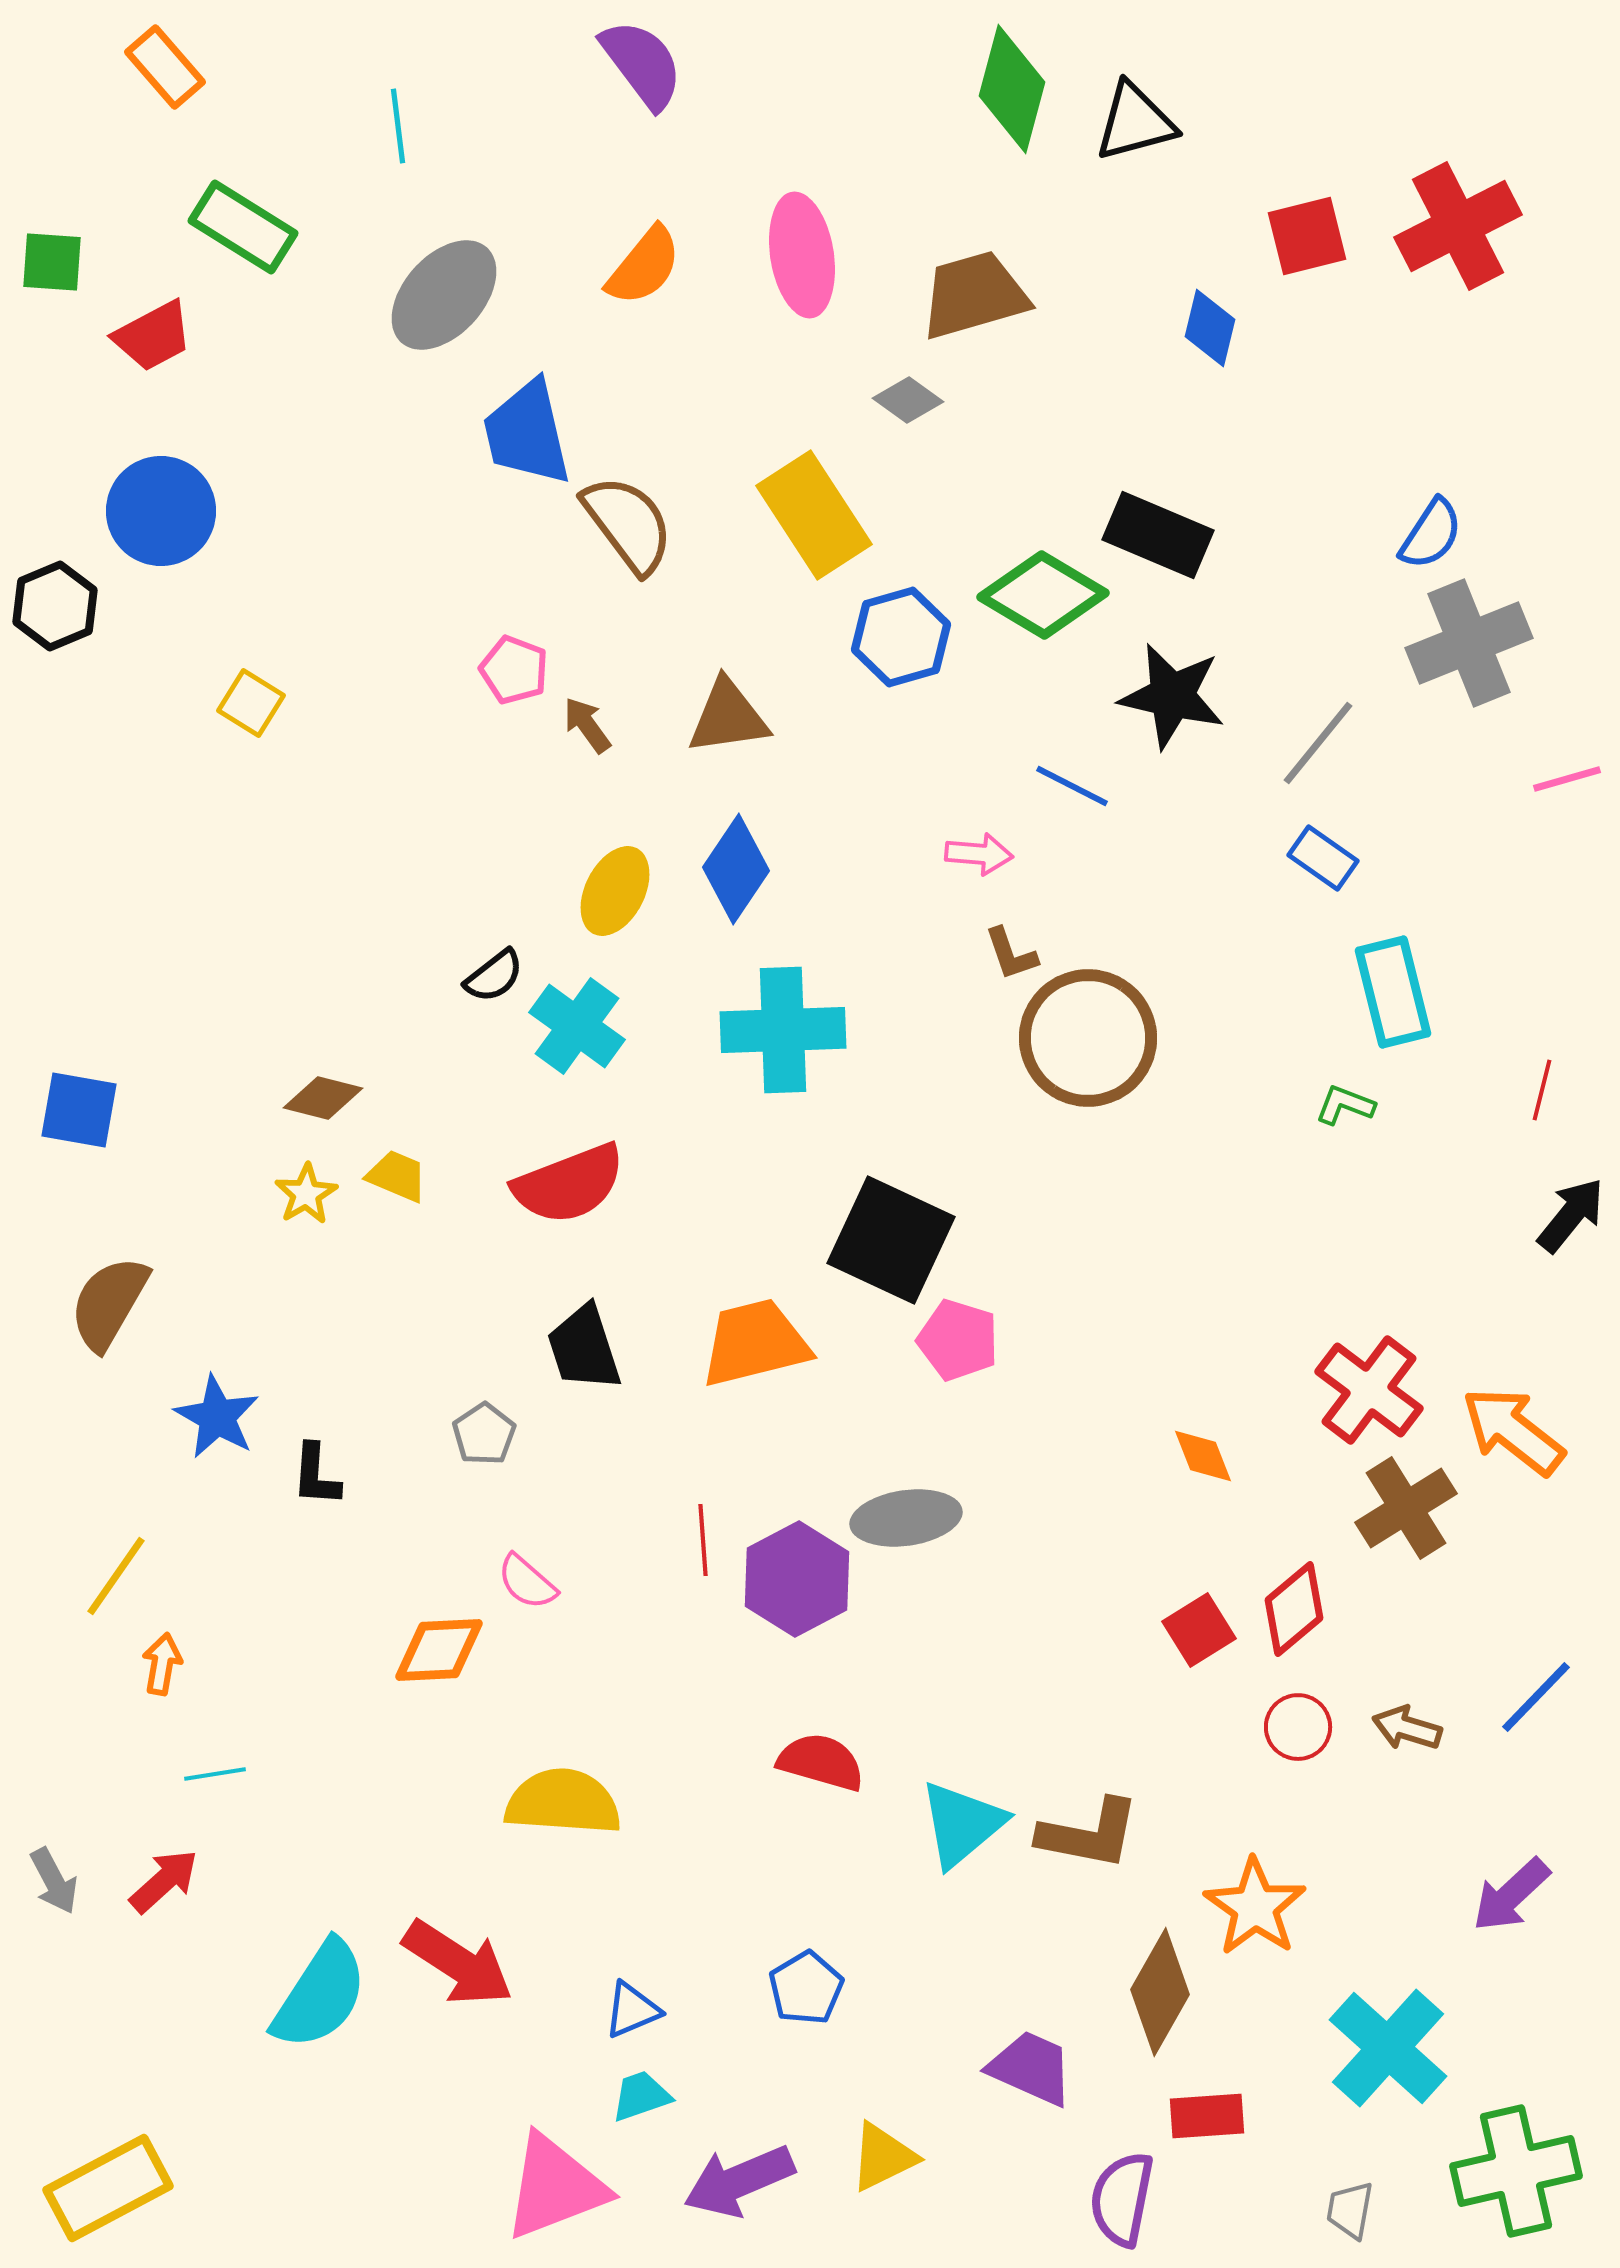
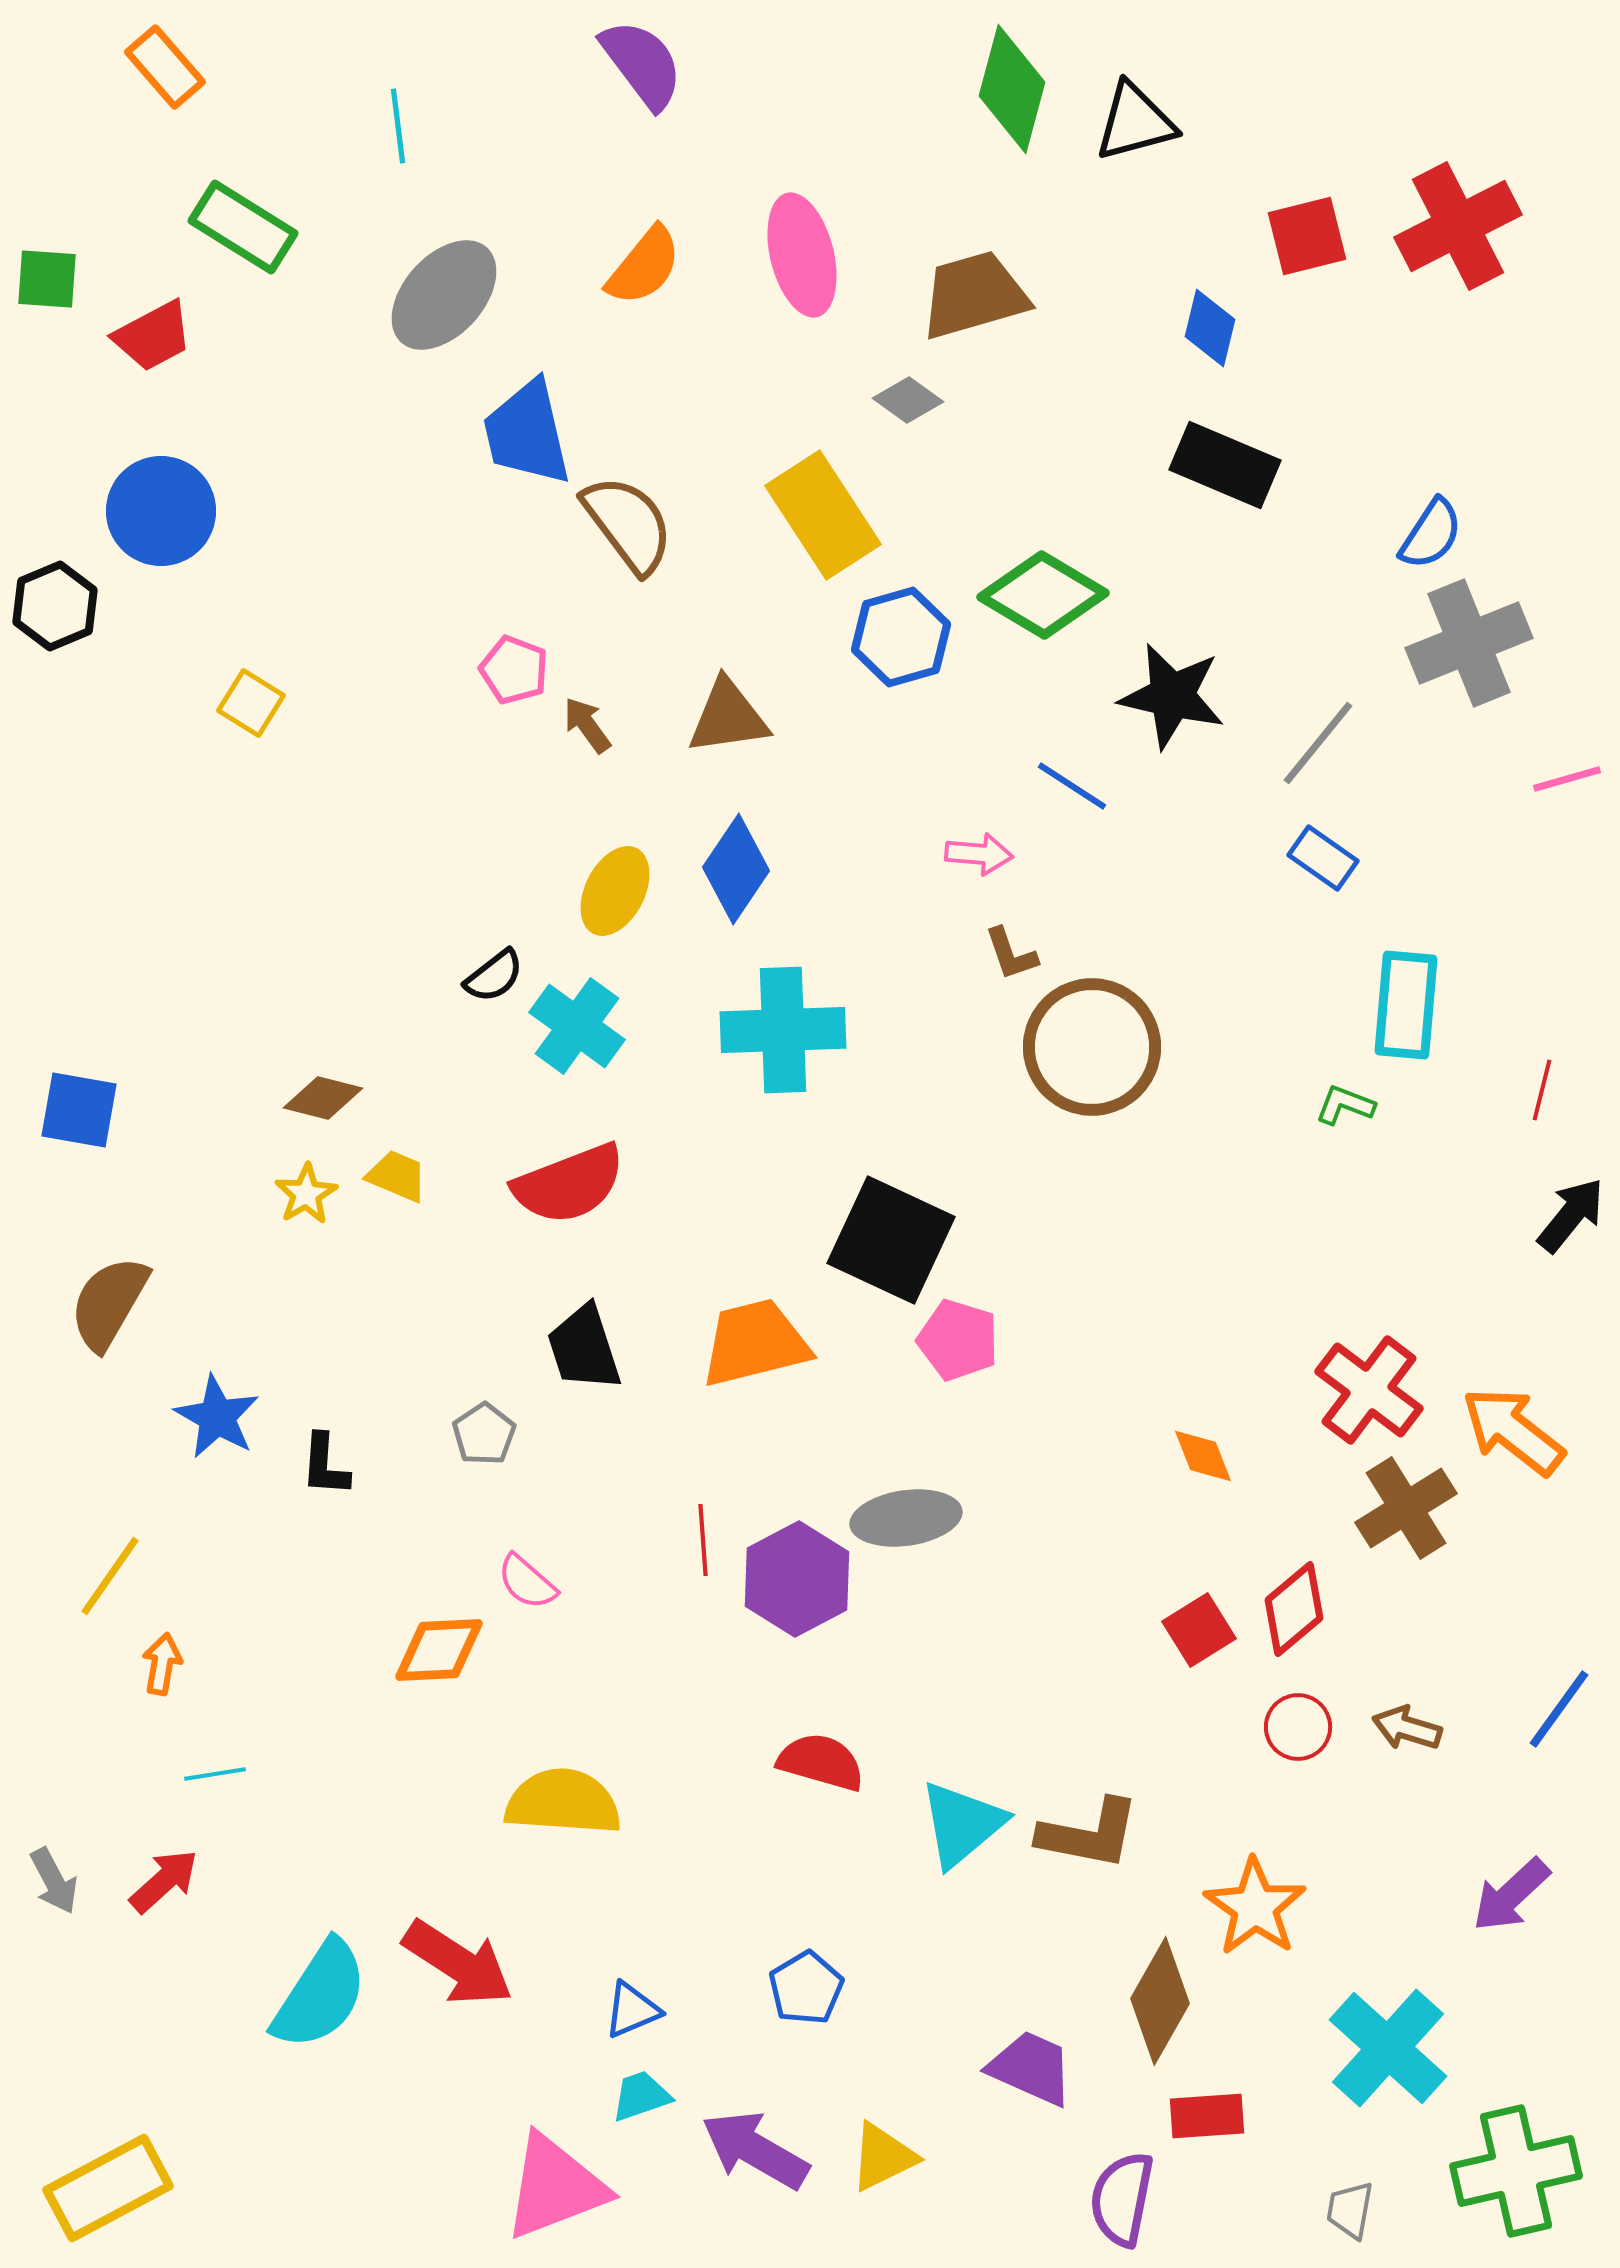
pink ellipse at (802, 255): rotated 5 degrees counterclockwise
green square at (52, 262): moved 5 px left, 17 px down
yellow rectangle at (814, 515): moved 9 px right
black rectangle at (1158, 535): moved 67 px right, 70 px up
blue line at (1072, 786): rotated 6 degrees clockwise
cyan rectangle at (1393, 992): moved 13 px right, 13 px down; rotated 19 degrees clockwise
brown circle at (1088, 1038): moved 4 px right, 9 px down
black L-shape at (316, 1475): moved 9 px right, 10 px up
yellow line at (116, 1576): moved 6 px left
blue line at (1536, 1697): moved 23 px right, 12 px down; rotated 8 degrees counterclockwise
brown diamond at (1160, 1992): moved 9 px down
purple arrow at (739, 2181): moved 16 px right, 31 px up; rotated 53 degrees clockwise
